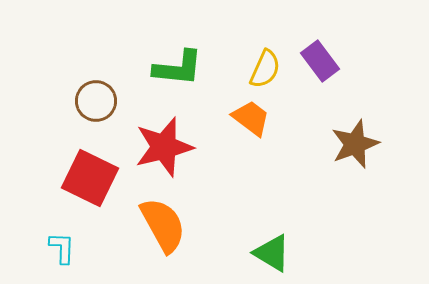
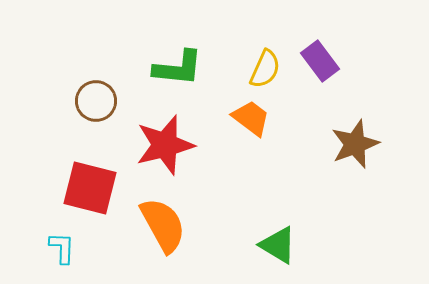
red star: moved 1 px right, 2 px up
red square: moved 10 px down; rotated 12 degrees counterclockwise
green triangle: moved 6 px right, 8 px up
